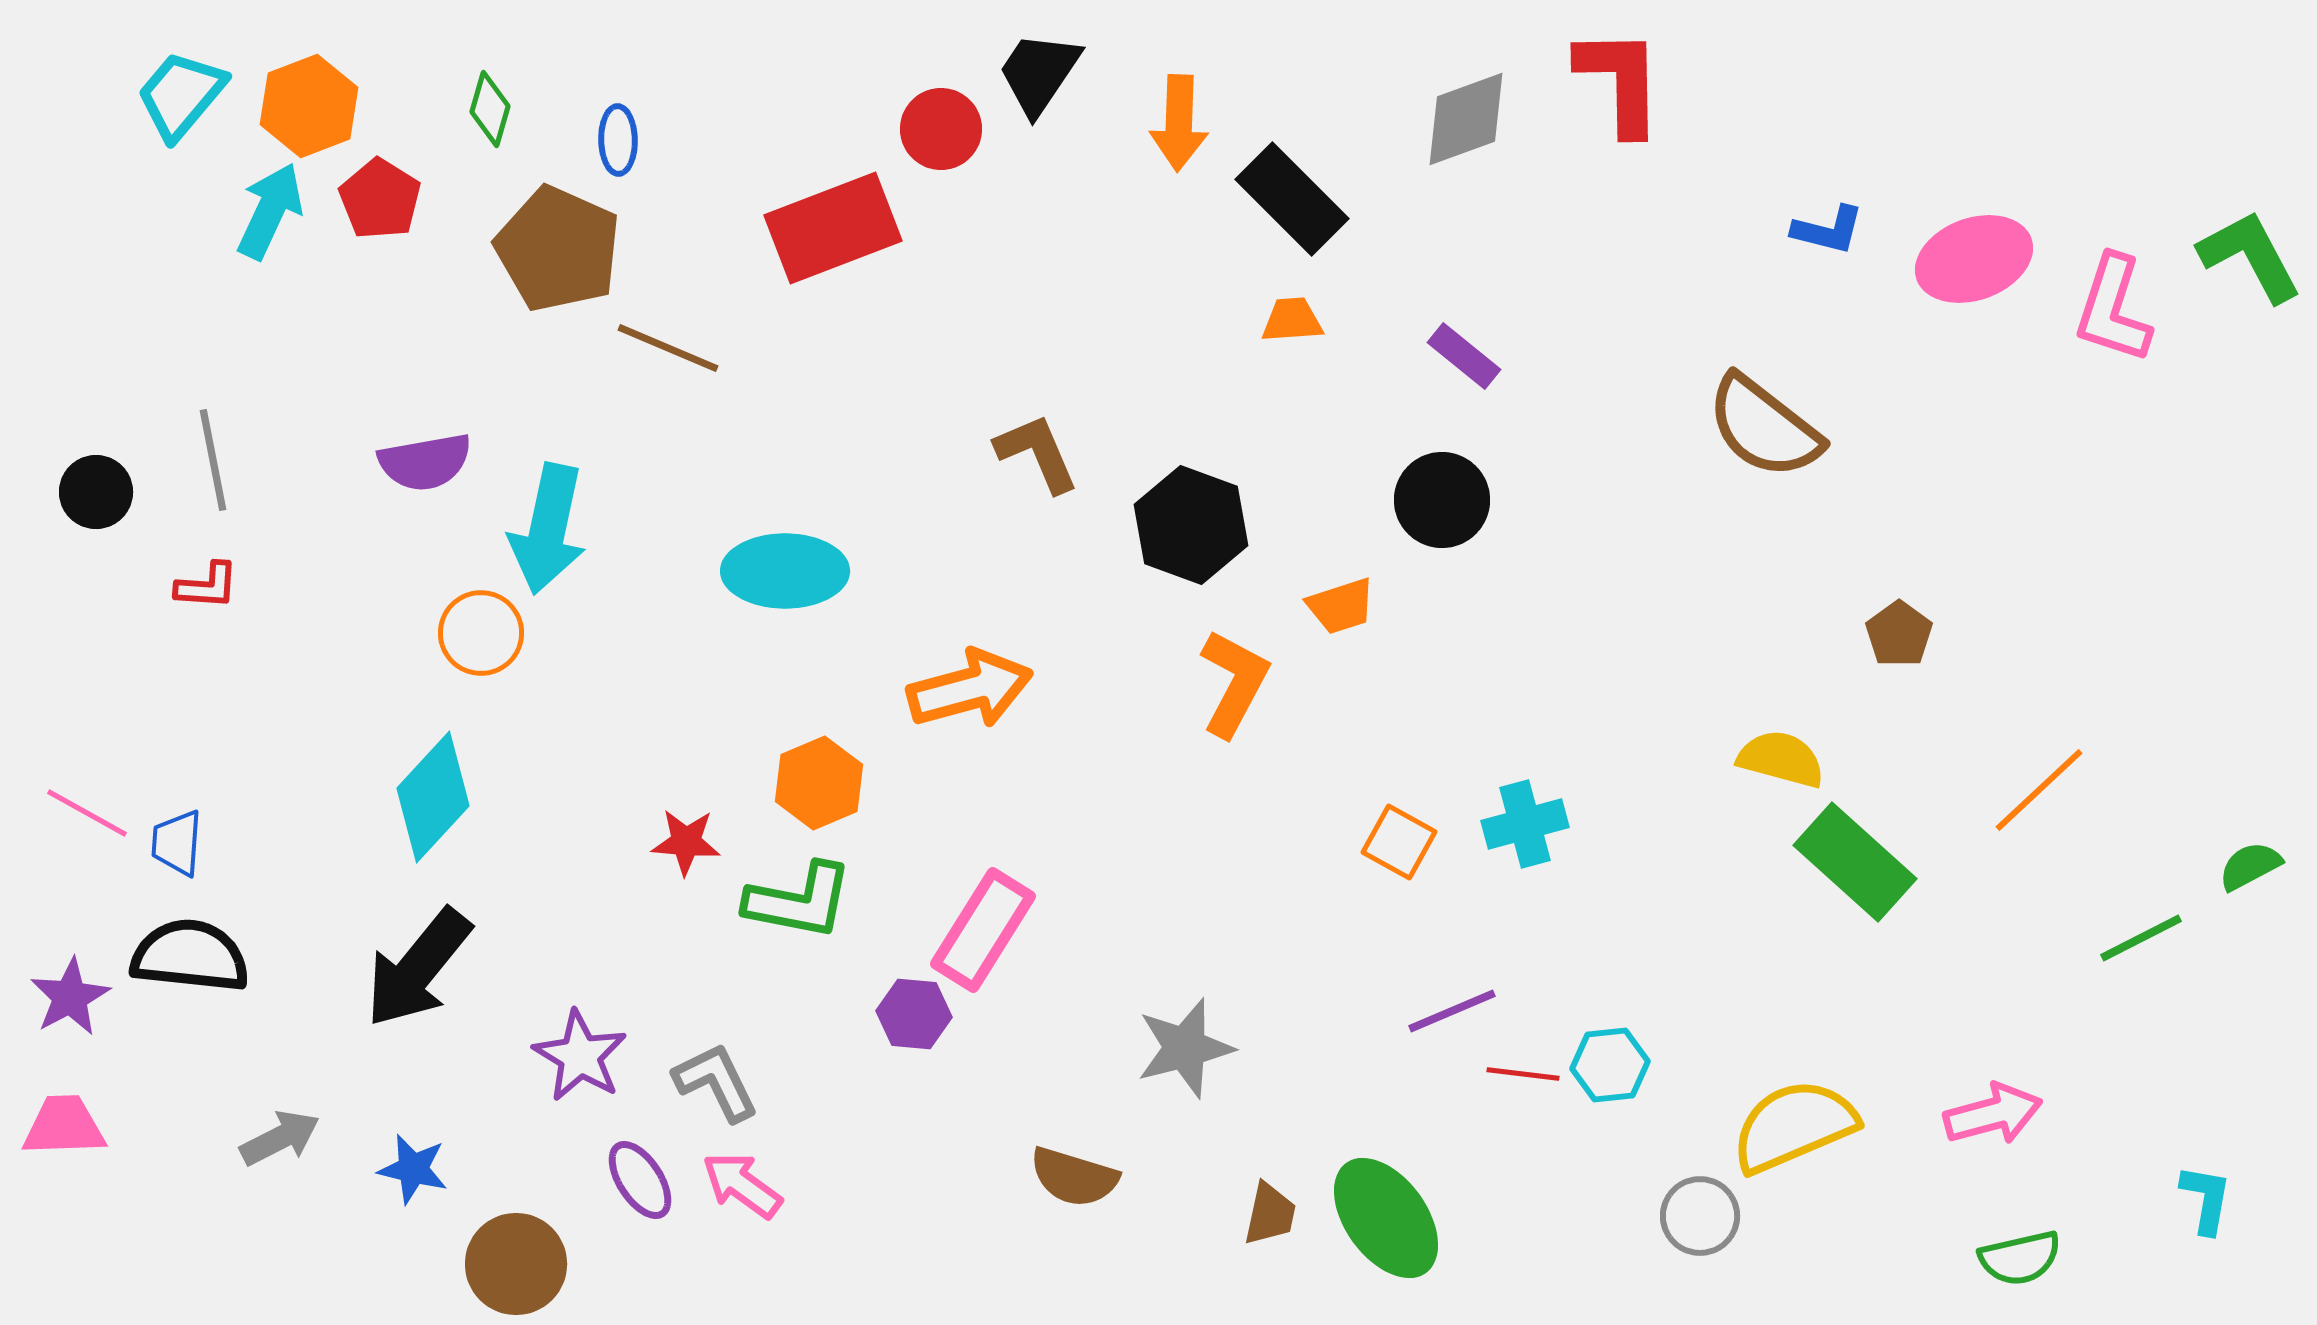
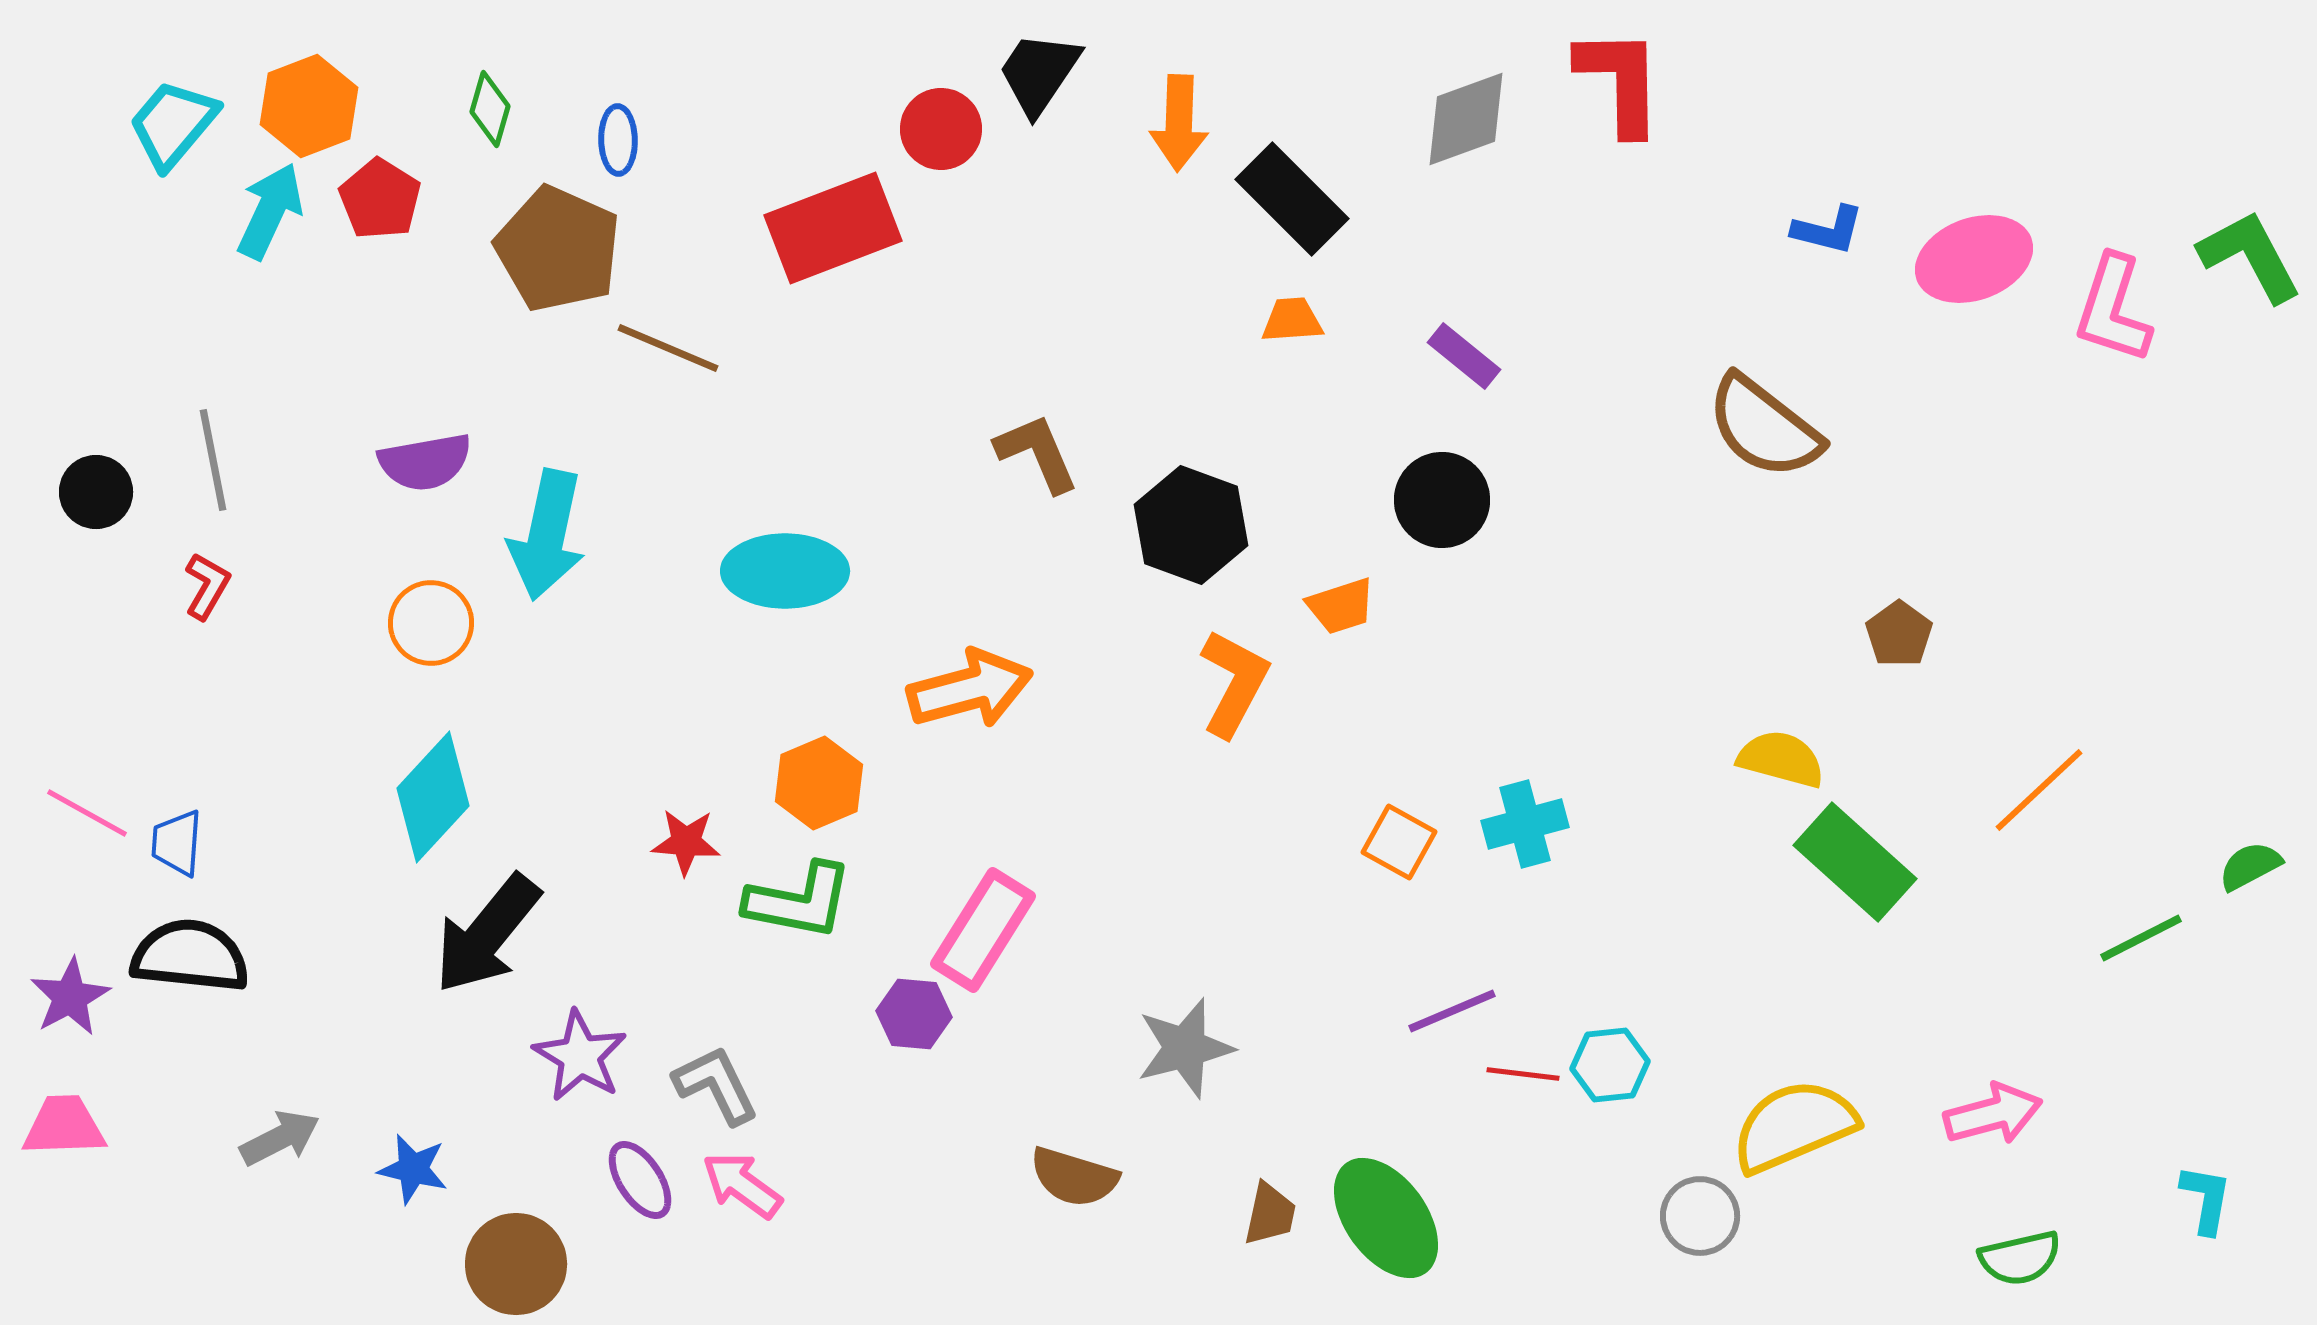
cyan trapezoid at (181, 95): moved 8 px left, 29 px down
cyan arrow at (548, 529): moved 1 px left, 6 px down
red L-shape at (207, 586): rotated 64 degrees counterclockwise
orange circle at (481, 633): moved 50 px left, 10 px up
black arrow at (418, 968): moved 69 px right, 34 px up
gray L-shape at (716, 1082): moved 3 px down
